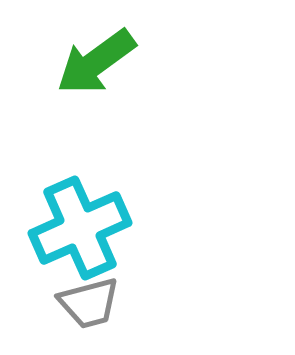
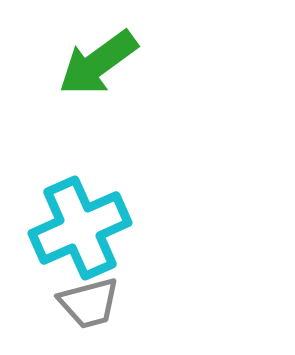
green arrow: moved 2 px right, 1 px down
